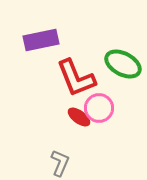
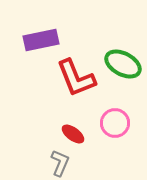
pink circle: moved 16 px right, 15 px down
red ellipse: moved 6 px left, 17 px down
